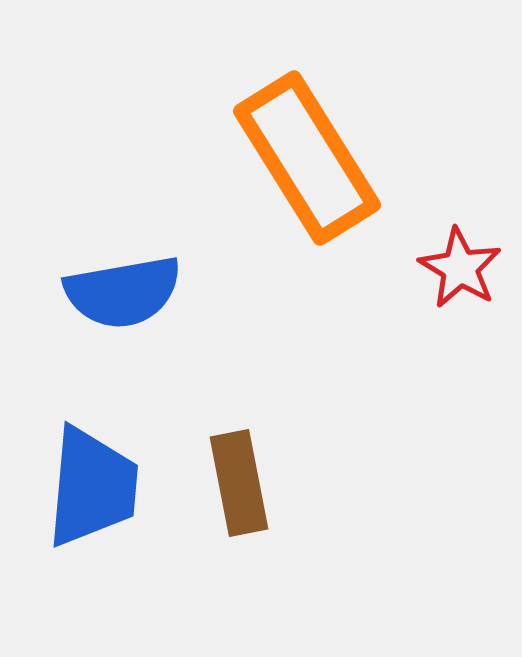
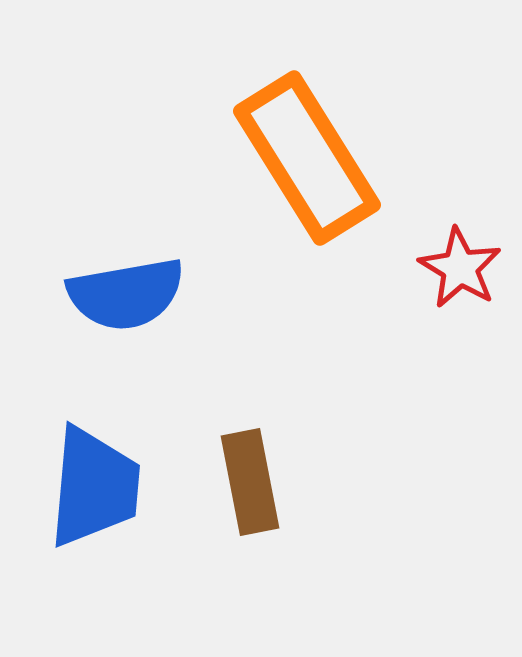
blue semicircle: moved 3 px right, 2 px down
brown rectangle: moved 11 px right, 1 px up
blue trapezoid: moved 2 px right
